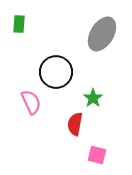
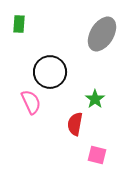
black circle: moved 6 px left
green star: moved 2 px right, 1 px down
